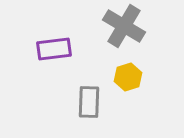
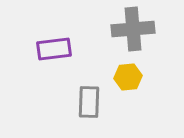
gray cross: moved 9 px right, 3 px down; rotated 36 degrees counterclockwise
yellow hexagon: rotated 12 degrees clockwise
